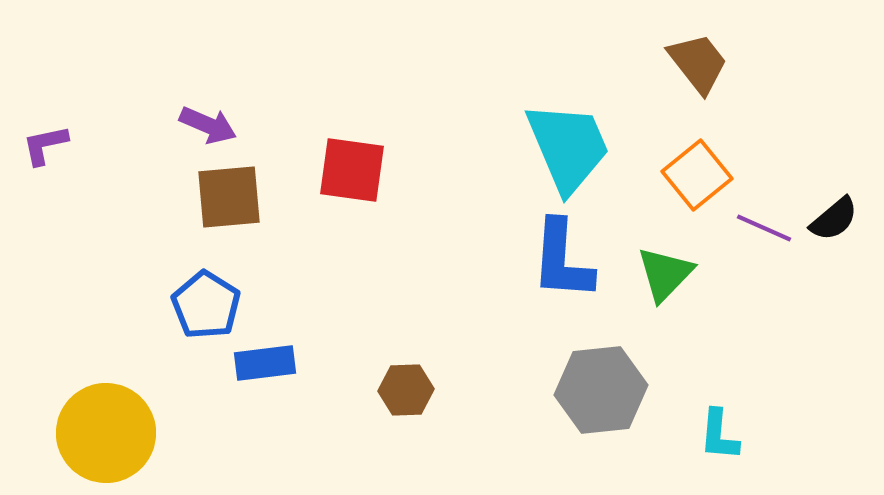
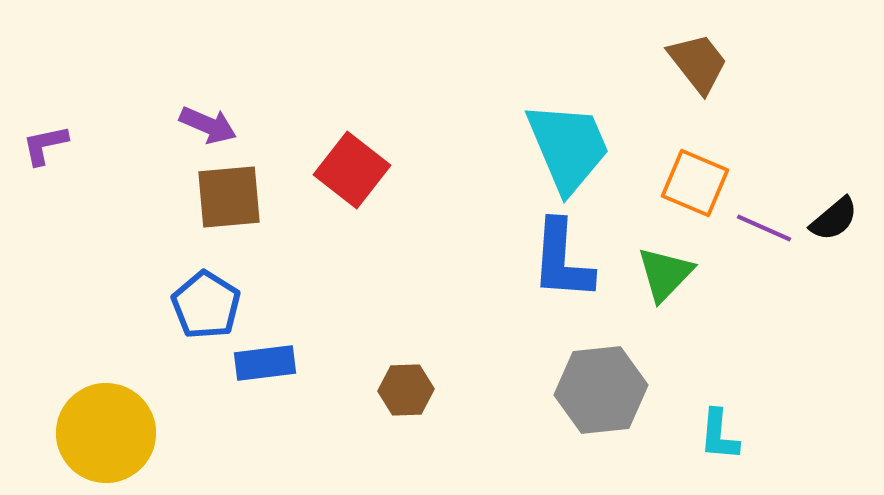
red square: rotated 30 degrees clockwise
orange square: moved 2 px left, 8 px down; rotated 28 degrees counterclockwise
